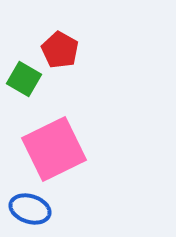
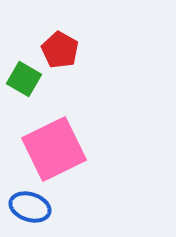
blue ellipse: moved 2 px up
